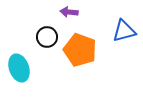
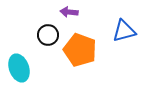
black circle: moved 1 px right, 2 px up
